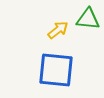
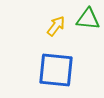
yellow arrow: moved 2 px left, 4 px up; rotated 15 degrees counterclockwise
